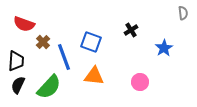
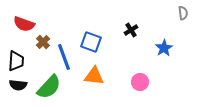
black semicircle: rotated 108 degrees counterclockwise
